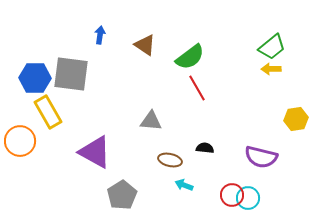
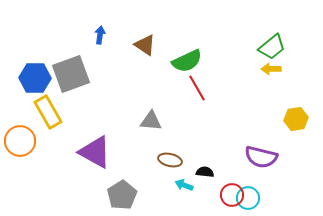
green semicircle: moved 3 px left, 4 px down; rotated 12 degrees clockwise
gray square: rotated 27 degrees counterclockwise
black semicircle: moved 24 px down
